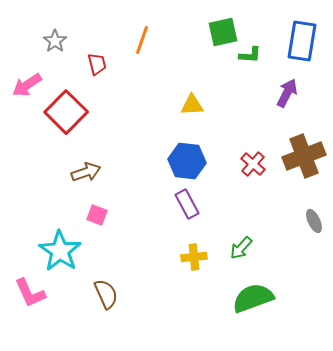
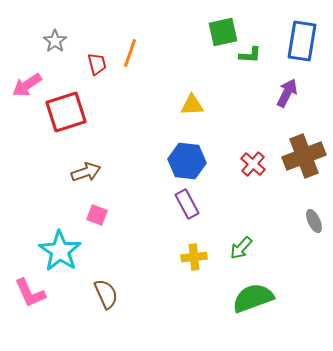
orange line: moved 12 px left, 13 px down
red square: rotated 27 degrees clockwise
